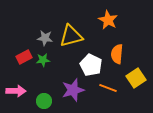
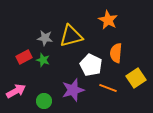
orange semicircle: moved 1 px left, 1 px up
green star: rotated 24 degrees clockwise
pink arrow: rotated 30 degrees counterclockwise
